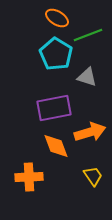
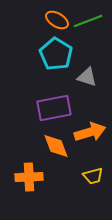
orange ellipse: moved 2 px down
green line: moved 14 px up
yellow trapezoid: rotated 110 degrees clockwise
